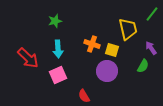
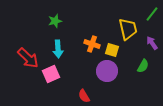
purple arrow: moved 1 px right, 5 px up
pink square: moved 7 px left, 1 px up
